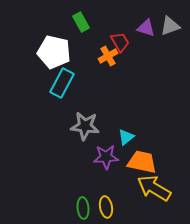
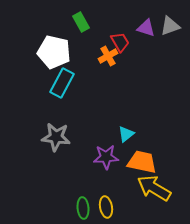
gray star: moved 29 px left, 11 px down
cyan triangle: moved 3 px up
